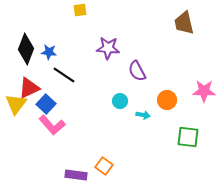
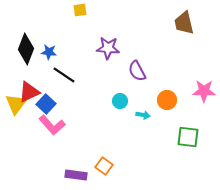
red triangle: moved 4 px down
